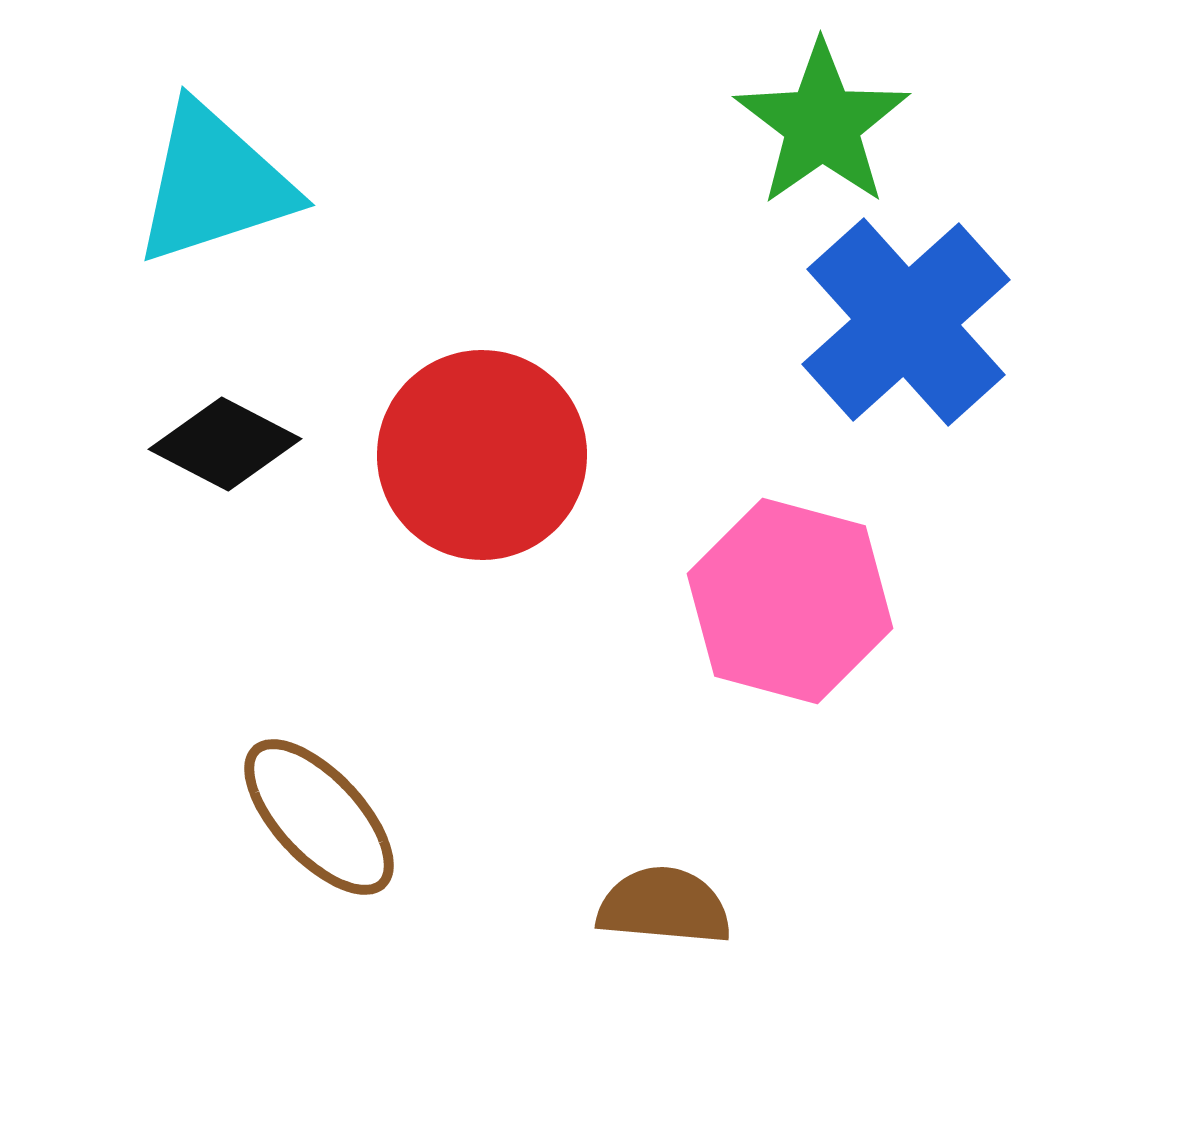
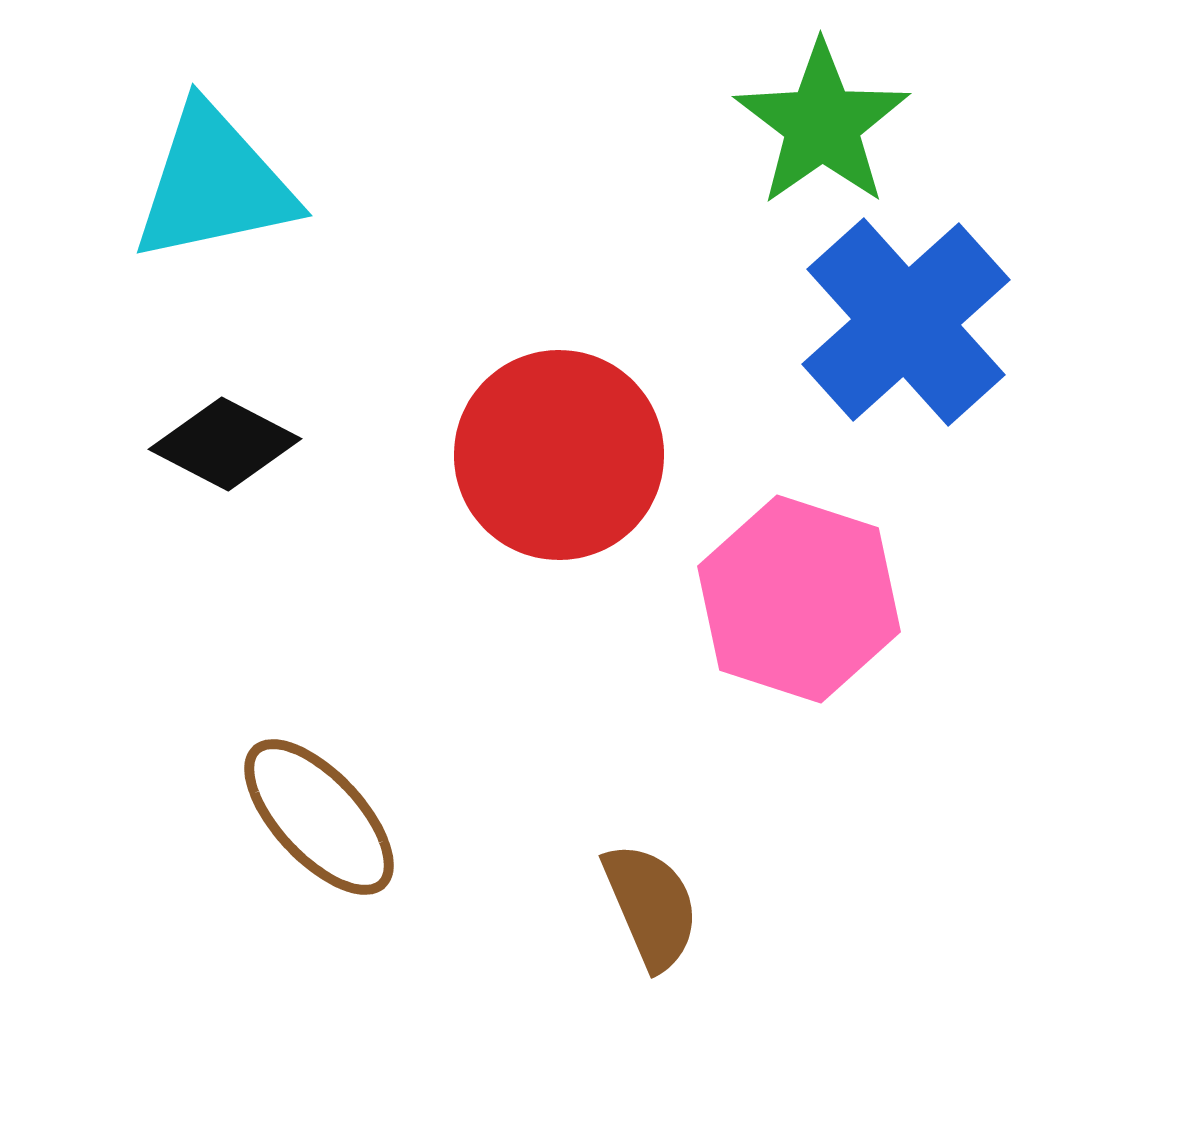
cyan triangle: rotated 6 degrees clockwise
red circle: moved 77 px right
pink hexagon: moved 9 px right, 2 px up; rotated 3 degrees clockwise
brown semicircle: moved 13 px left; rotated 62 degrees clockwise
